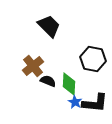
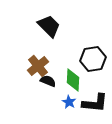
black hexagon: rotated 20 degrees counterclockwise
brown cross: moved 5 px right
green diamond: moved 4 px right, 4 px up
blue star: moved 6 px left
